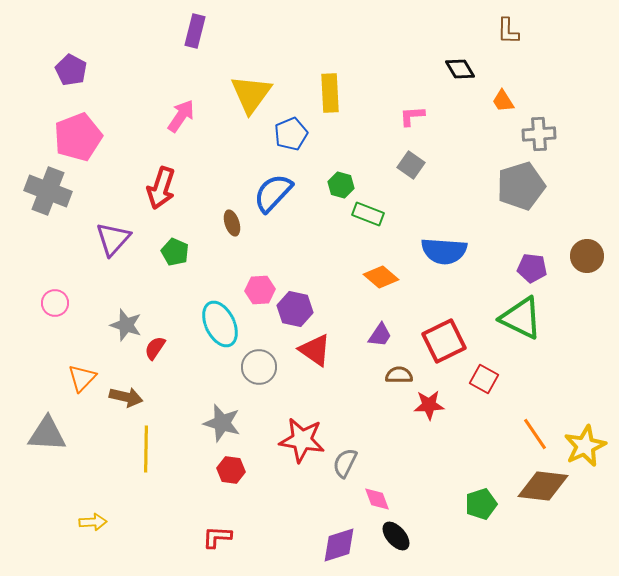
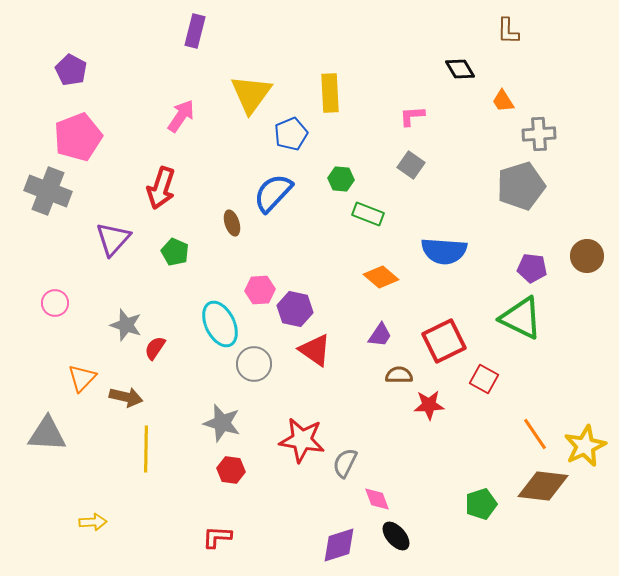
green hexagon at (341, 185): moved 6 px up; rotated 10 degrees counterclockwise
gray circle at (259, 367): moved 5 px left, 3 px up
